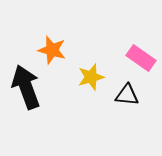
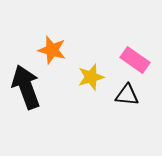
pink rectangle: moved 6 px left, 2 px down
